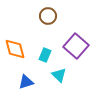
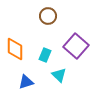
orange diamond: rotated 15 degrees clockwise
